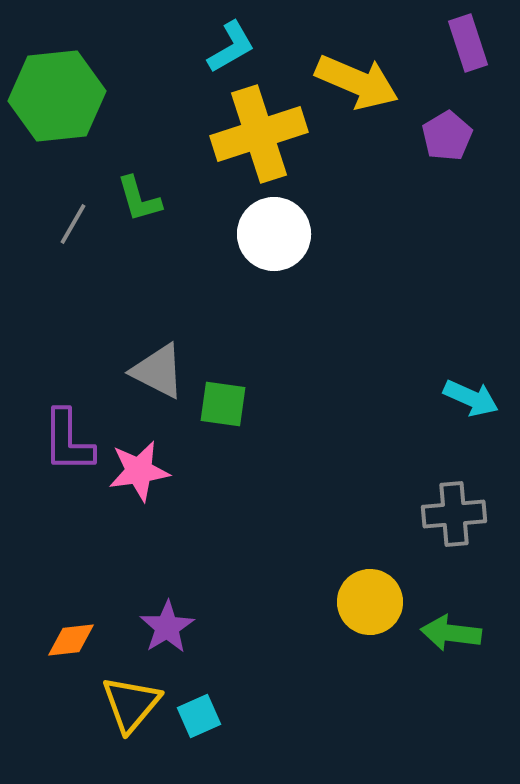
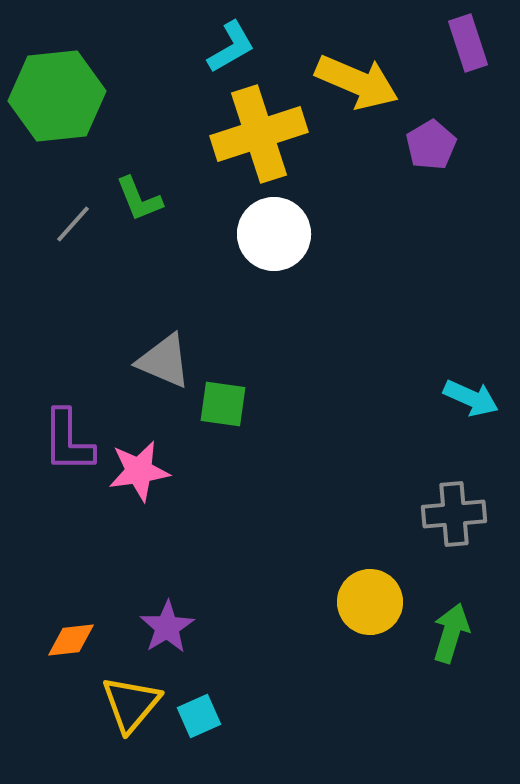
purple pentagon: moved 16 px left, 9 px down
green L-shape: rotated 6 degrees counterclockwise
gray line: rotated 12 degrees clockwise
gray triangle: moved 6 px right, 10 px up; rotated 4 degrees counterclockwise
green arrow: rotated 100 degrees clockwise
